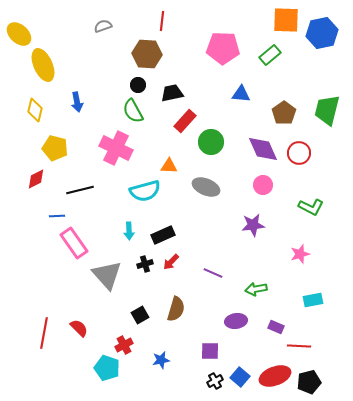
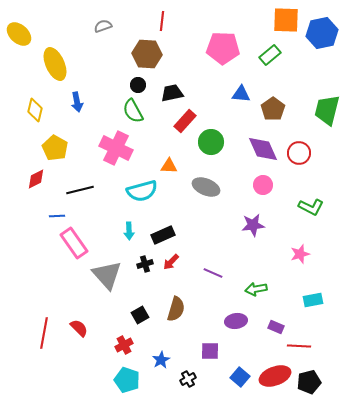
yellow ellipse at (43, 65): moved 12 px right, 1 px up
brown pentagon at (284, 113): moved 11 px left, 4 px up
yellow pentagon at (55, 148): rotated 15 degrees clockwise
cyan semicircle at (145, 191): moved 3 px left
blue star at (161, 360): rotated 18 degrees counterclockwise
cyan pentagon at (107, 368): moved 20 px right, 12 px down
black cross at (215, 381): moved 27 px left, 2 px up
